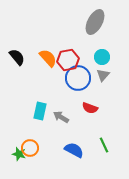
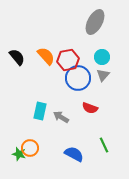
orange semicircle: moved 2 px left, 2 px up
blue semicircle: moved 4 px down
